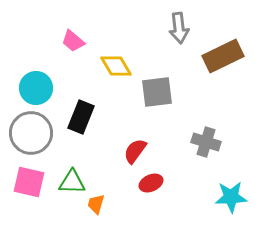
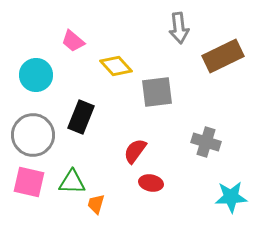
yellow diamond: rotated 12 degrees counterclockwise
cyan circle: moved 13 px up
gray circle: moved 2 px right, 2 px down
red ellipse: rotated 35 degrees clockwise
